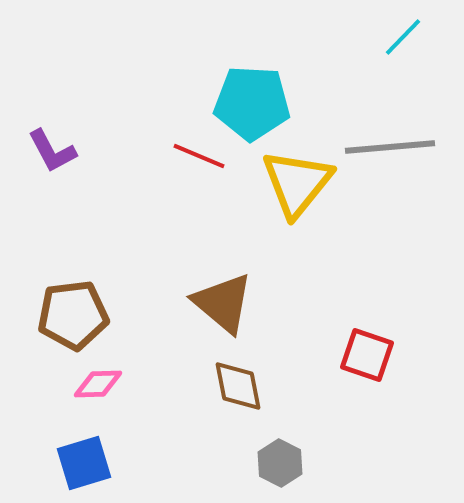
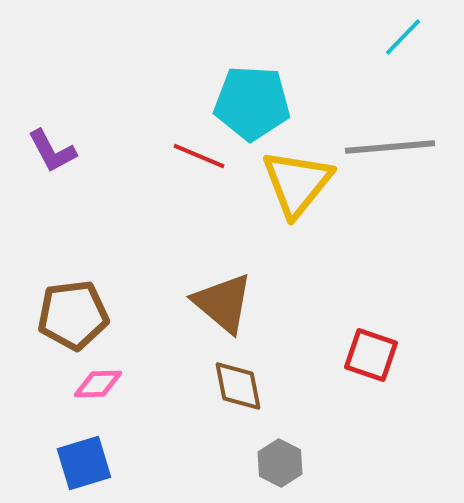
red square: moved 4 px right
